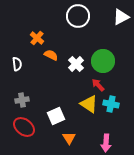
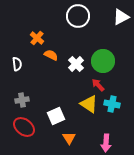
cyan cross: moved 1 px right
